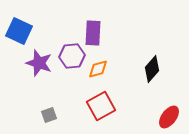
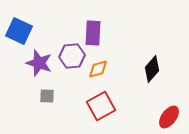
gray square: moved 2 px left, 19 px up; rotated 21 degrees clockwise
